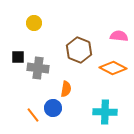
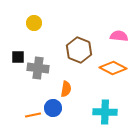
orange line: rotated 63 degrees counterclockwise
